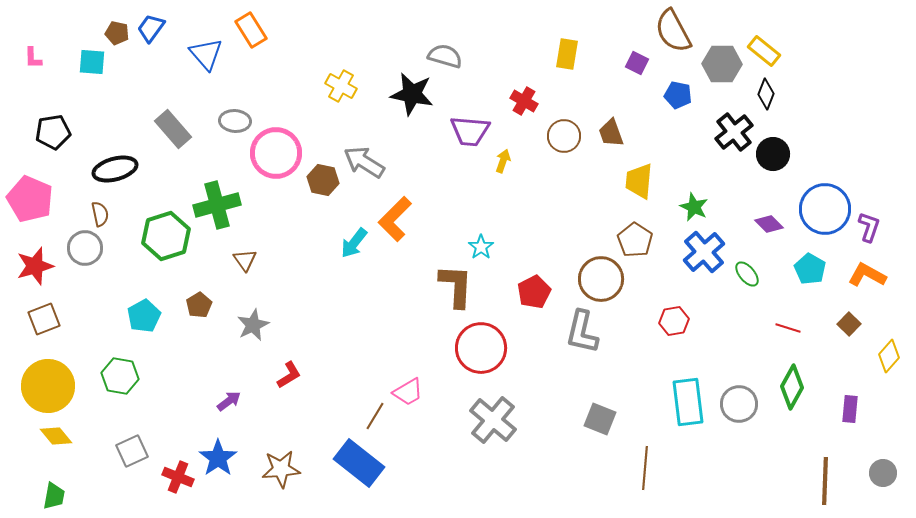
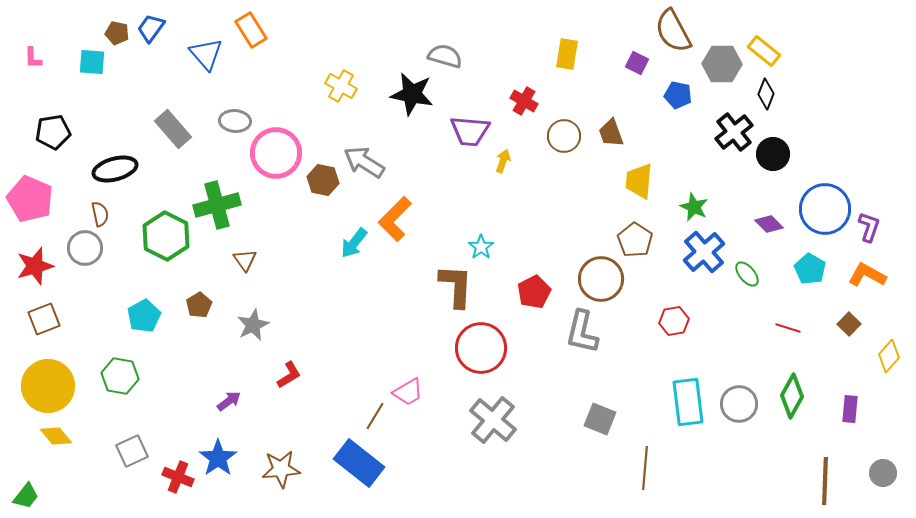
green hexagon at (166, 236): rotated 15 degrees counterclockwise
green diamond at (792, 387): moved 9 px down
green trapezoid at (54, 496): moved 28 px left; rotated 28 degrees clockwise
